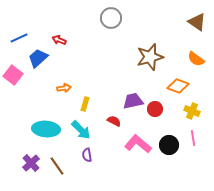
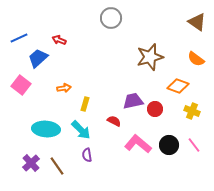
pink square: moved 8 px right, 10 px down
pink line: moved 1 px right, 7 px down; rotated 28 degrees counterclockwise
